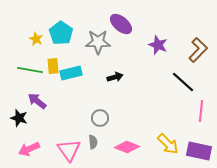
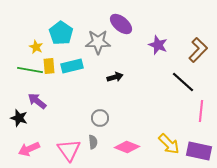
yellow star: moved 8 px down
yellow rectangle: moved 4 px left
cyan rectangle: moved 1 px right, 7 px up
yellow arrow: moved 1 px right
